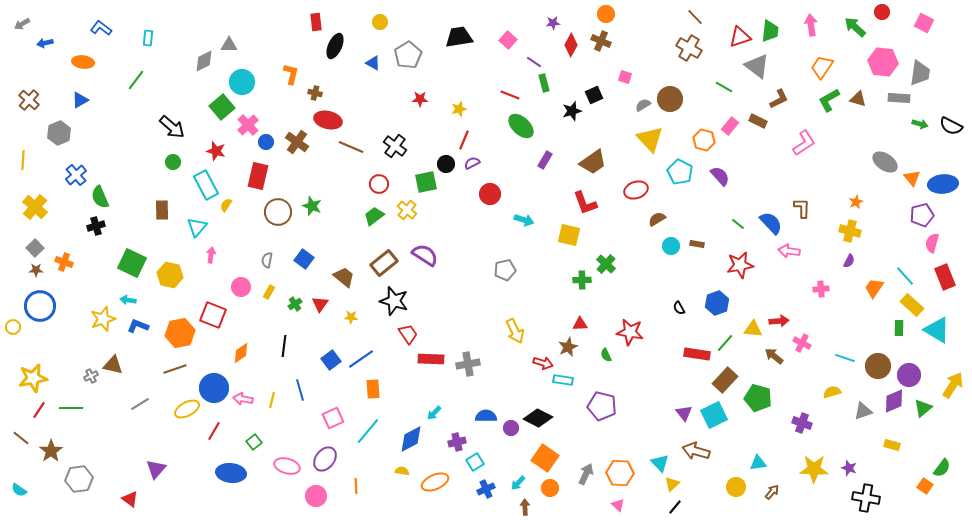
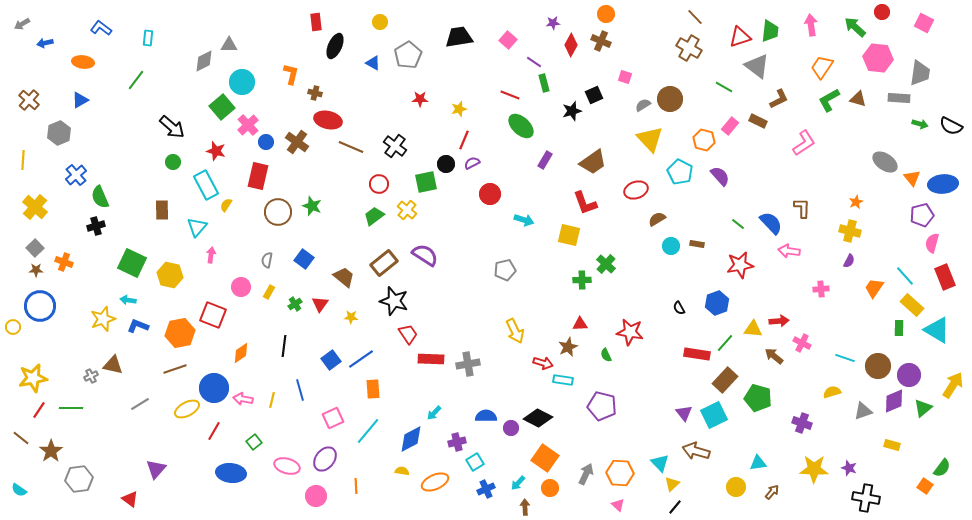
pink hexagon at (883, 62): moved 5 px left, 4 px up
